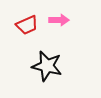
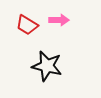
red trapezoid: rotated 55 degrees clockwise
